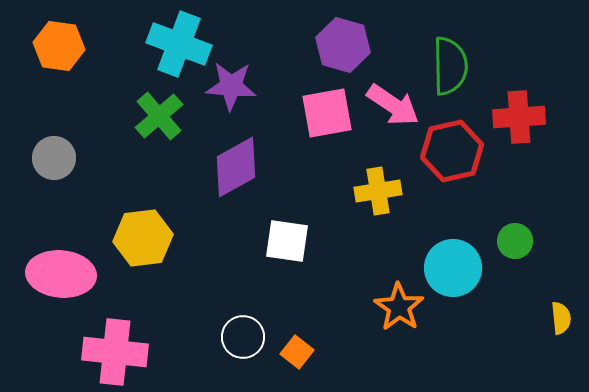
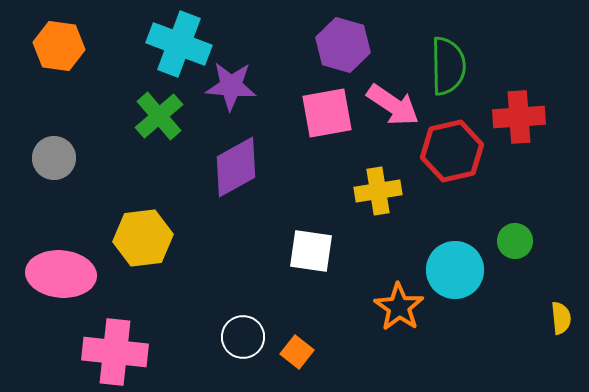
green semicircle: moved 2 px left
white square: moved 24 px right, 10 px down
cyan circle: moved 2 px right, 2 px down
